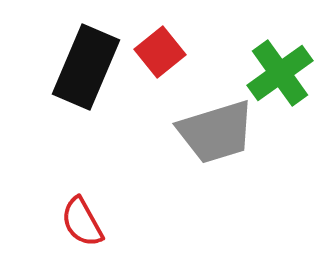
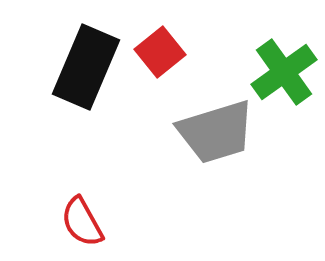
green cross: moved 4 px right, 1 px up
